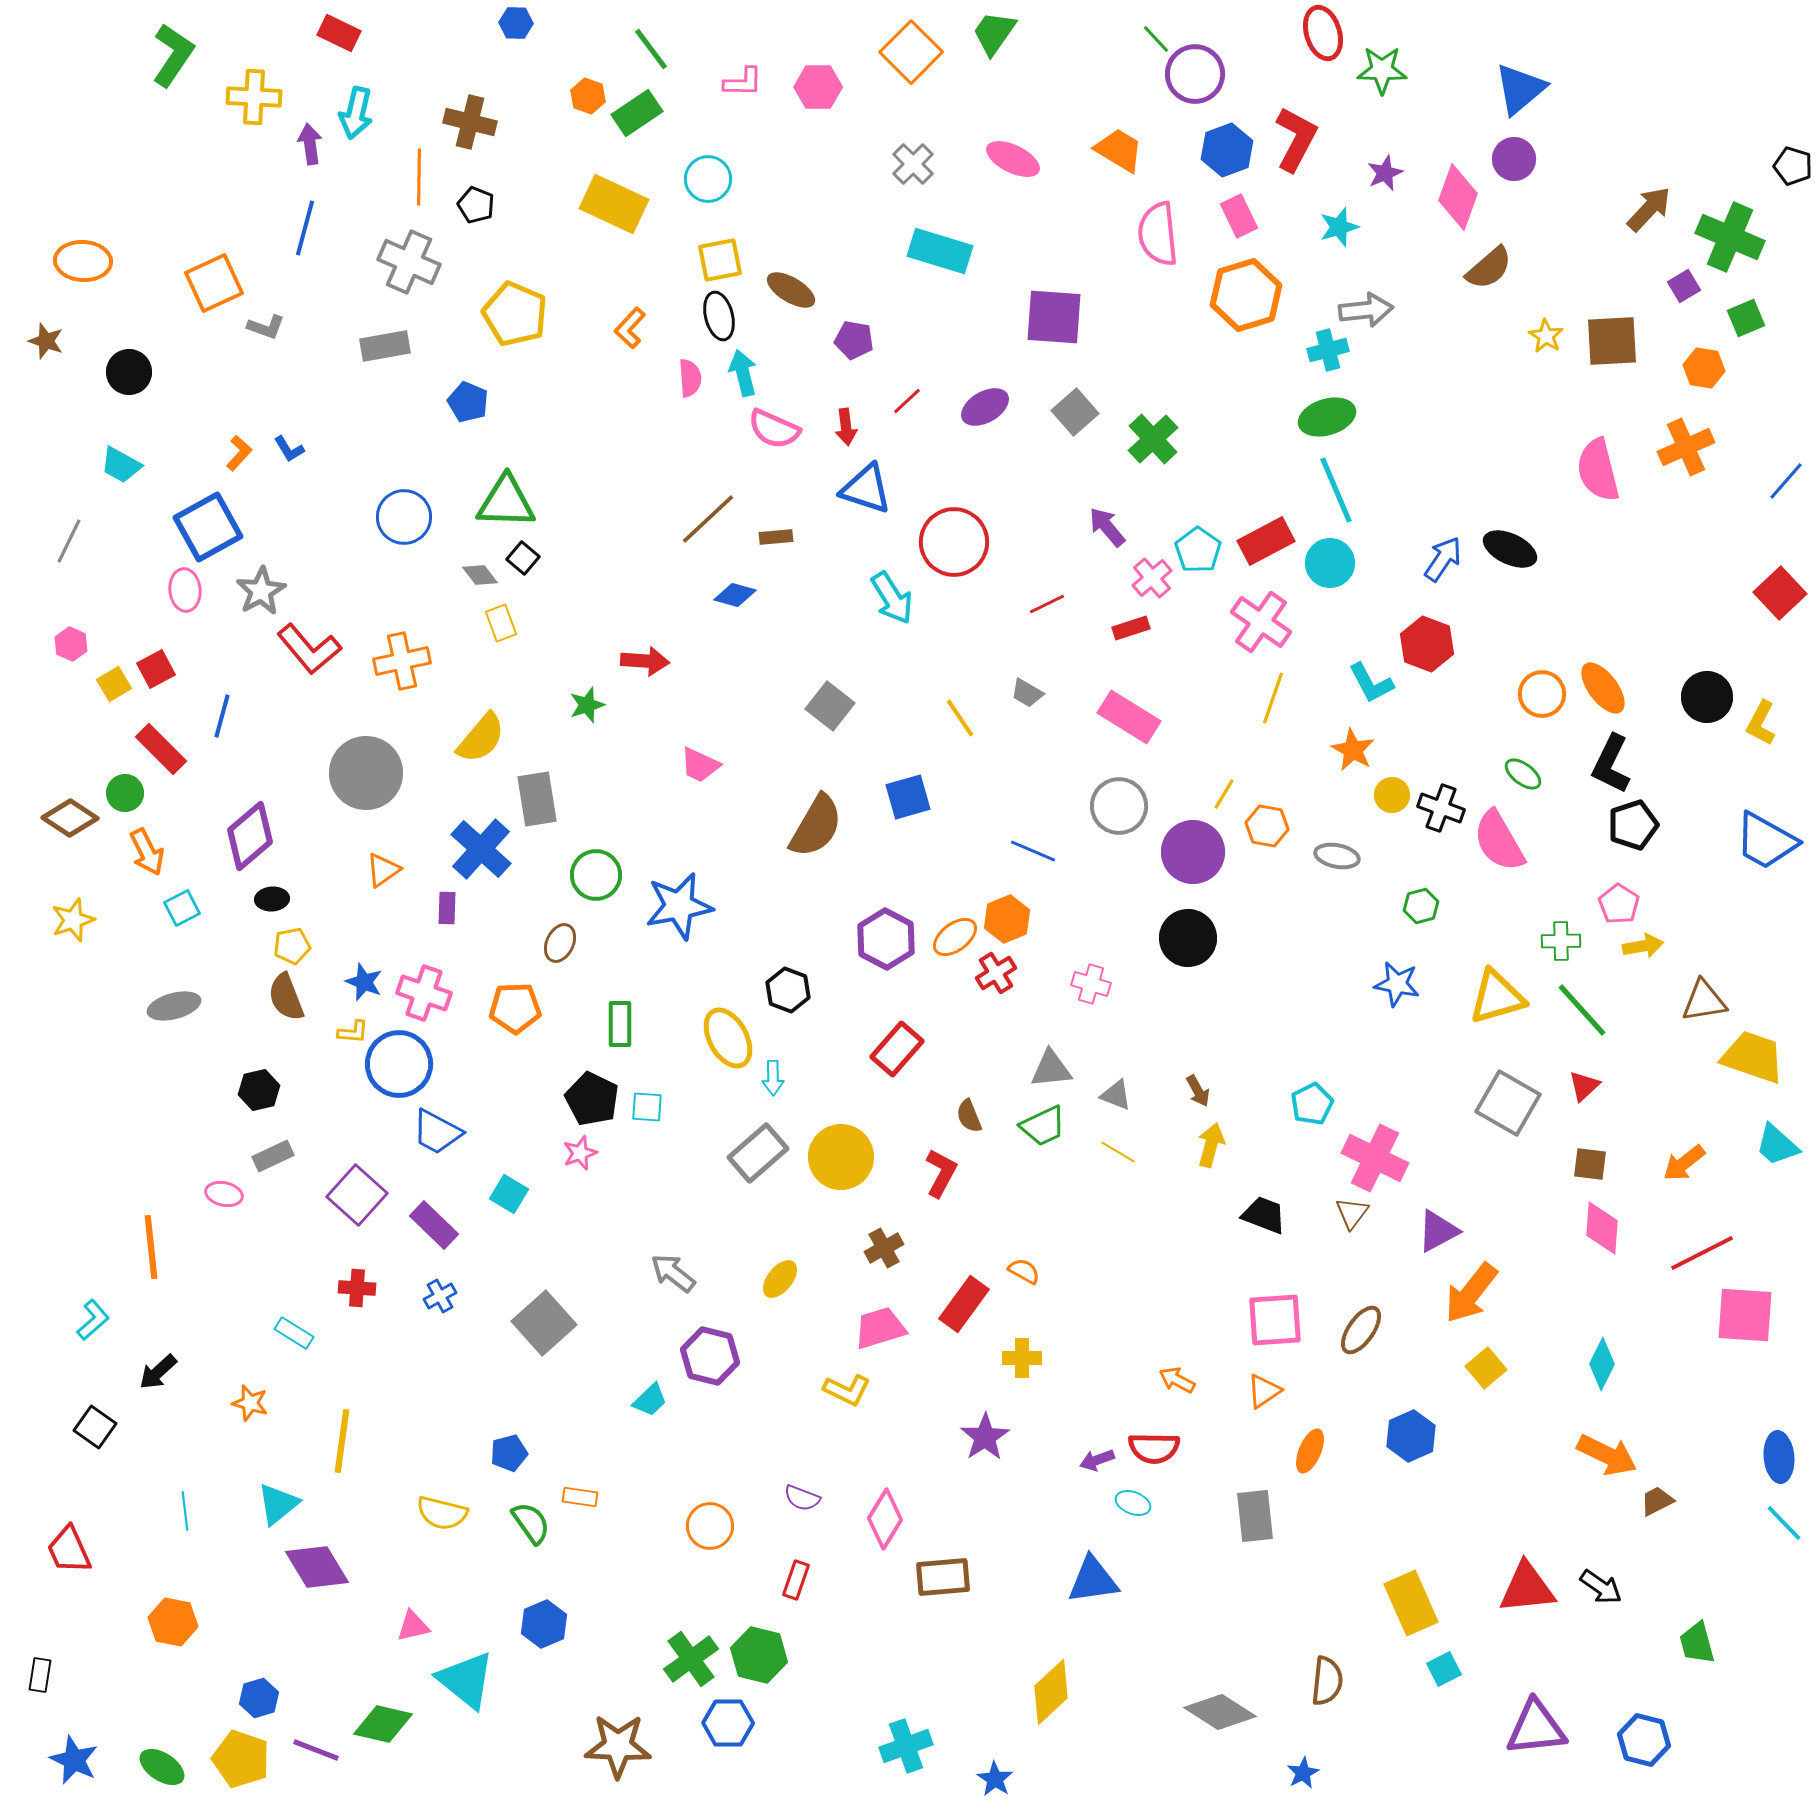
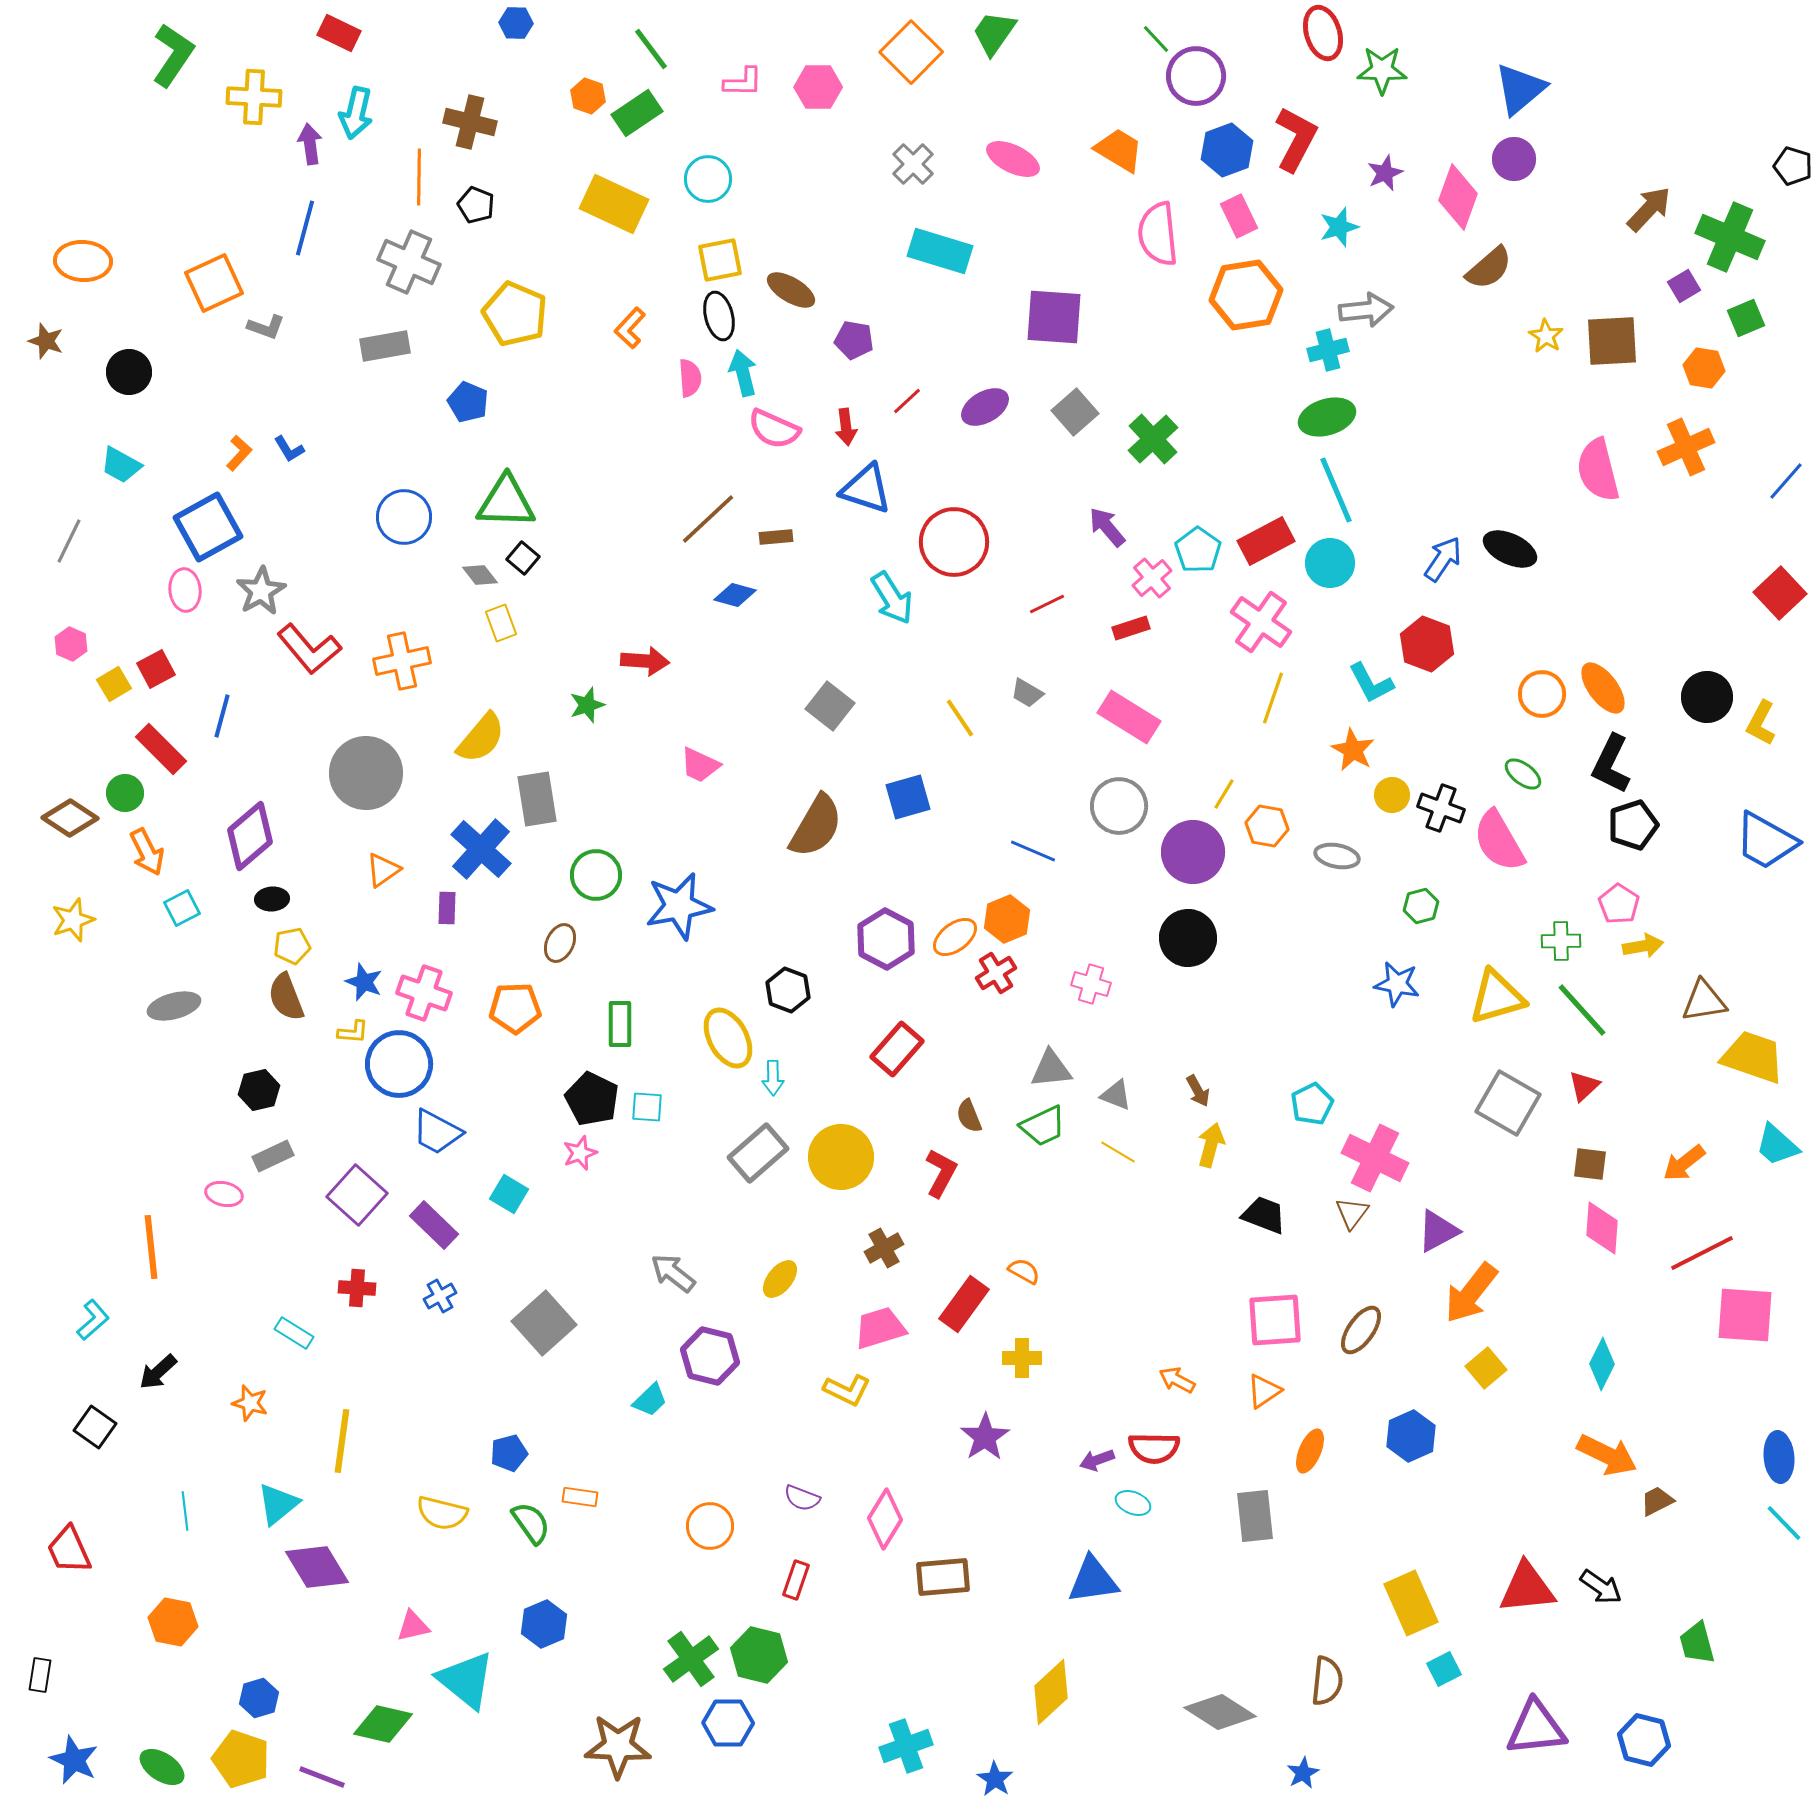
purple circle at (1195, 74): moved 1 px right, 2 px down
orange hexagon at (1246, 295): rotated 8 degrees clockwise
purple line at (316, 1750): moved 6 px right, 27 px down
